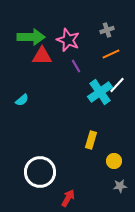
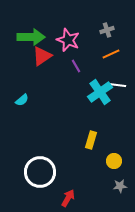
red triangle: rotated 35 degrees counterclockwise
white line: rotated 54 degrees clockwise
